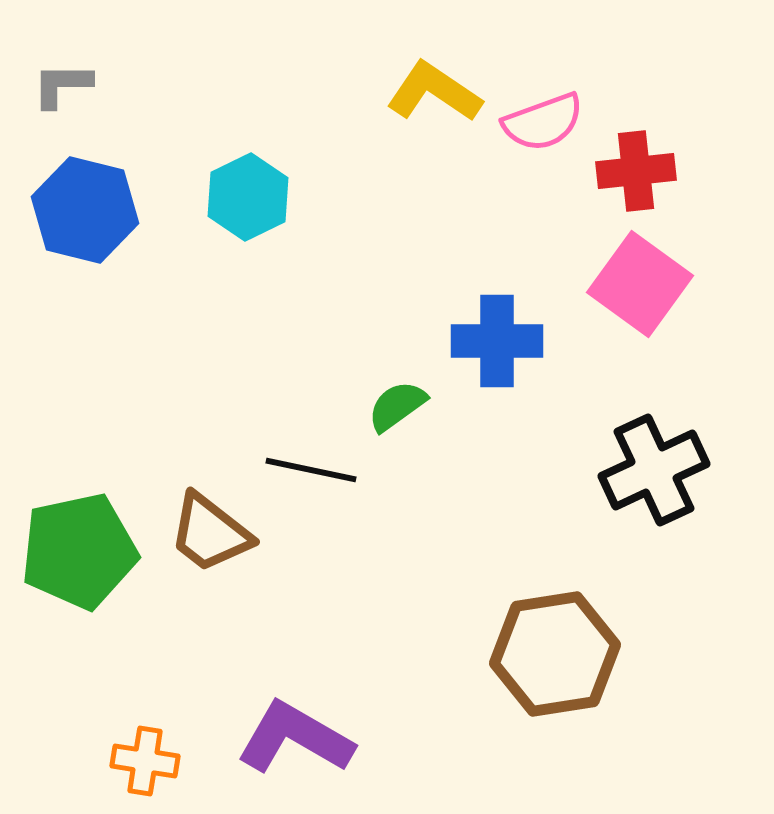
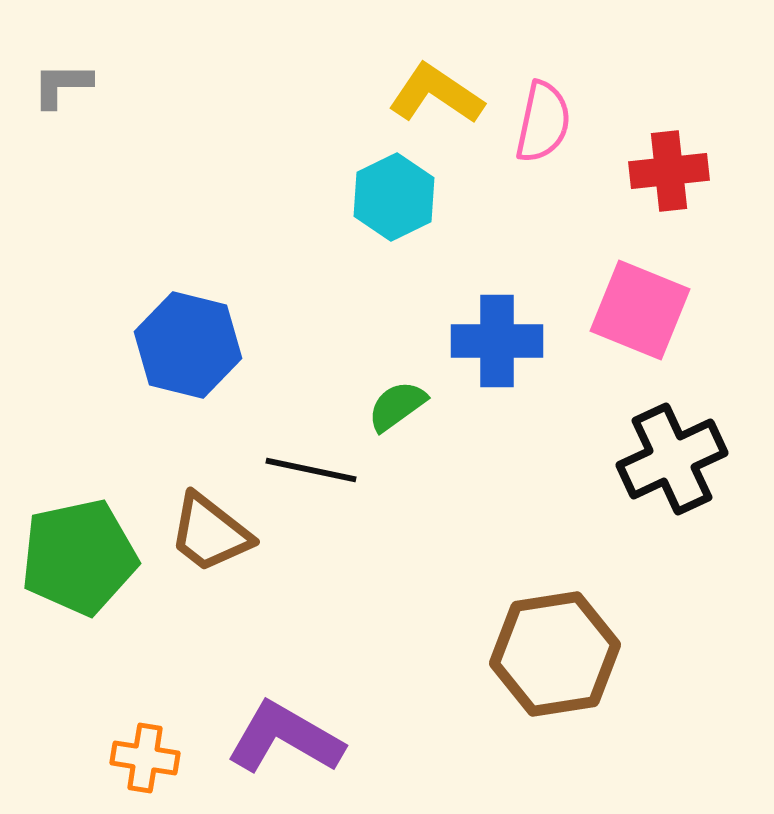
yellow L-shape: moved 2 px right, 2 px down
pink semicircle: rotated 58 degrees counterclockwise
red cross: moved 33 px right
cyan hexagon: moved 146 px right
blue hexagon: moved 103 px right, 135 px down
pink square: moved 26 px down; rotated 14 degrees counterclockwise
black cross: moved 18 px right, 11 px up
green pentagon: moved 6 px down
purple L-shape: moved 10 px left
orange cross: moved 3 px up
